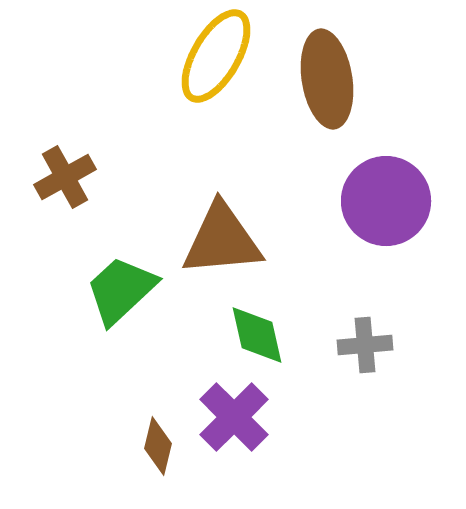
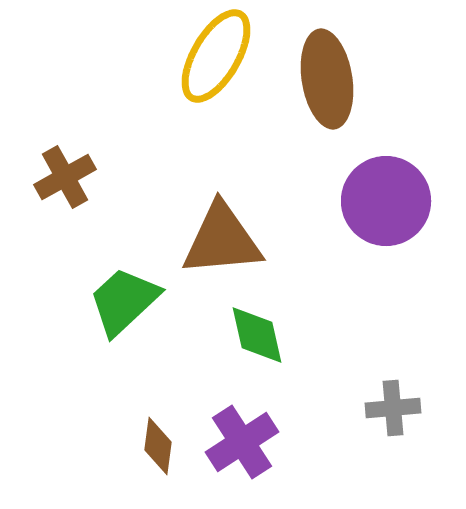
green trapezoid: moved 3 px right, 11 px down
gray cross: moved 28 px right, 63 px down
purple cross: moved 8 px right, 25 px down; rotated 12 degrees clockwise
brown diamond: rotated 6 degrees counterclockwise
